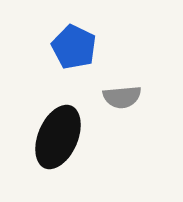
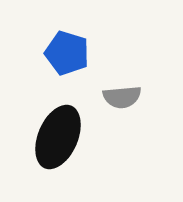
blue pentagon: moved 7 px left, 6 px down; rotated 9 degrees counterclockwise
